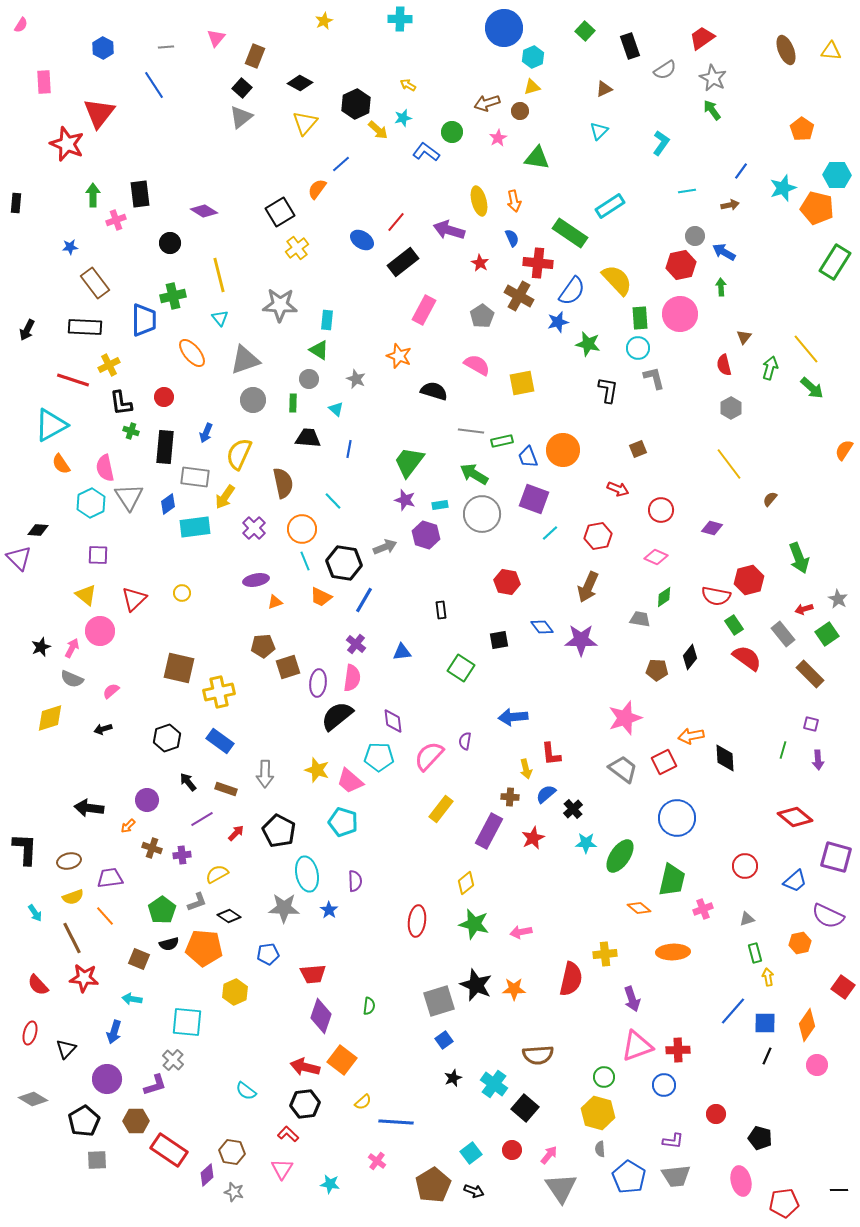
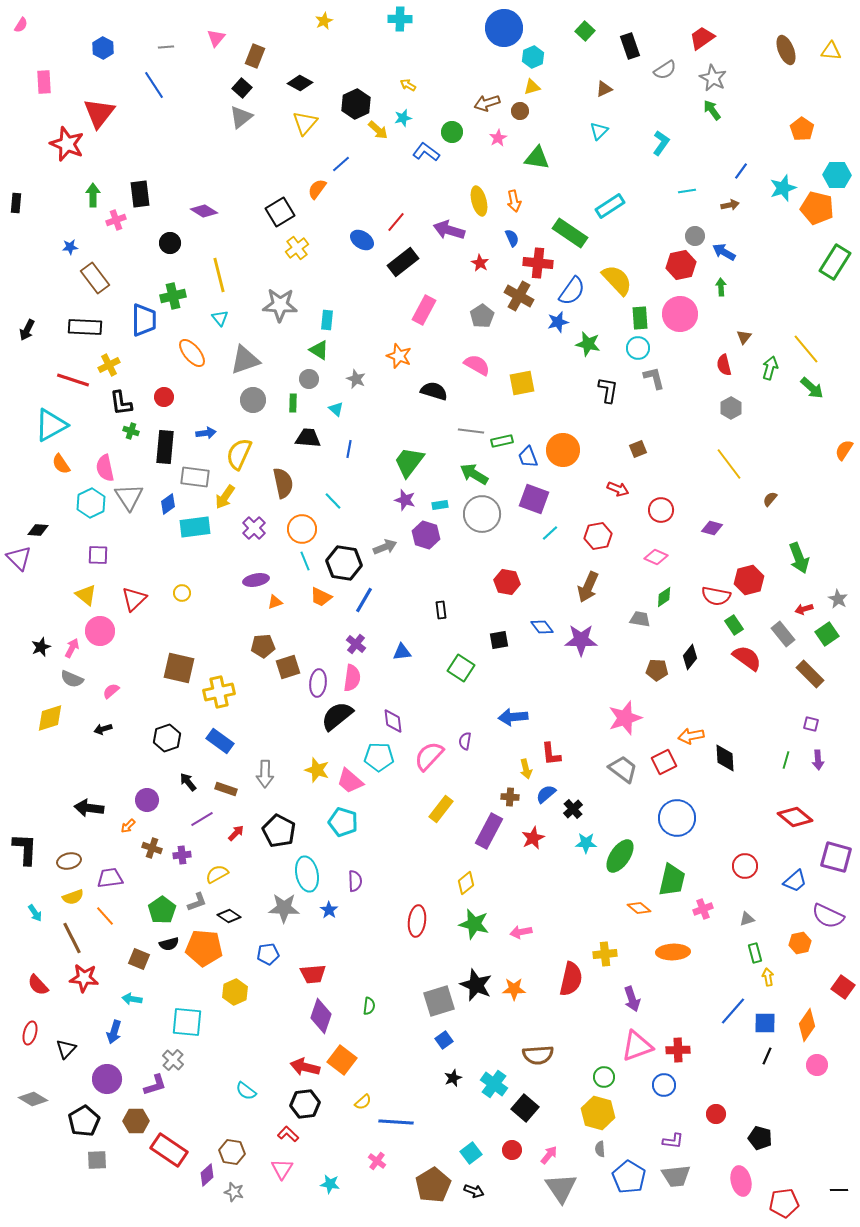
brown rectangle at (95, 283): moved 5 px up
blue arrow at (206, 433): rotated 120 degrees counterclockwise
green line at (783, 750): moved 3 px right, 10 px down
